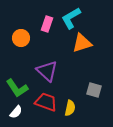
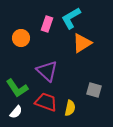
orange triangle: rotated 15 degrees counterclockwise
